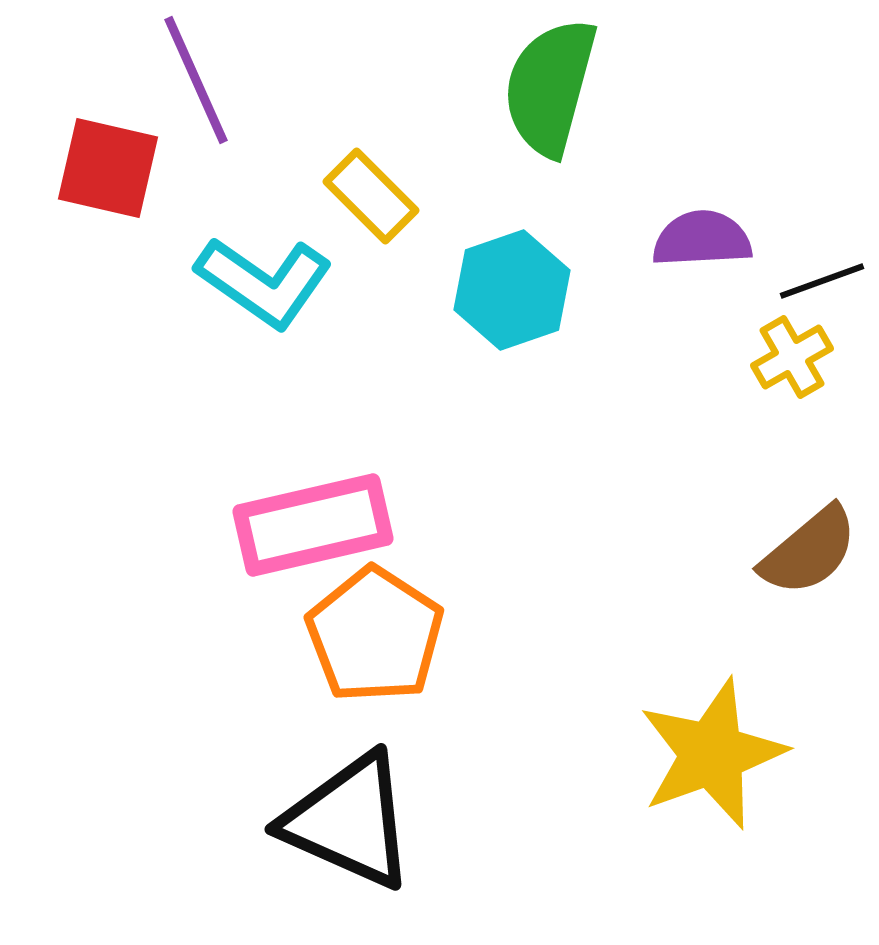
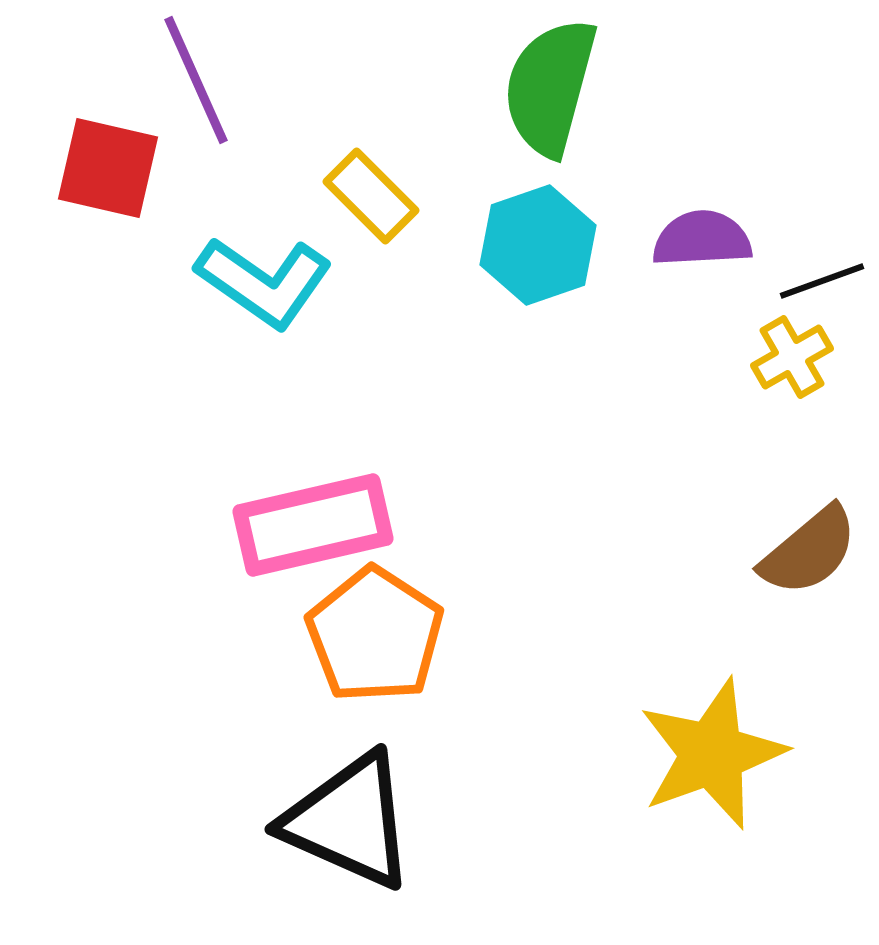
cyan hexagon: moved 26 px right, 45 px up
